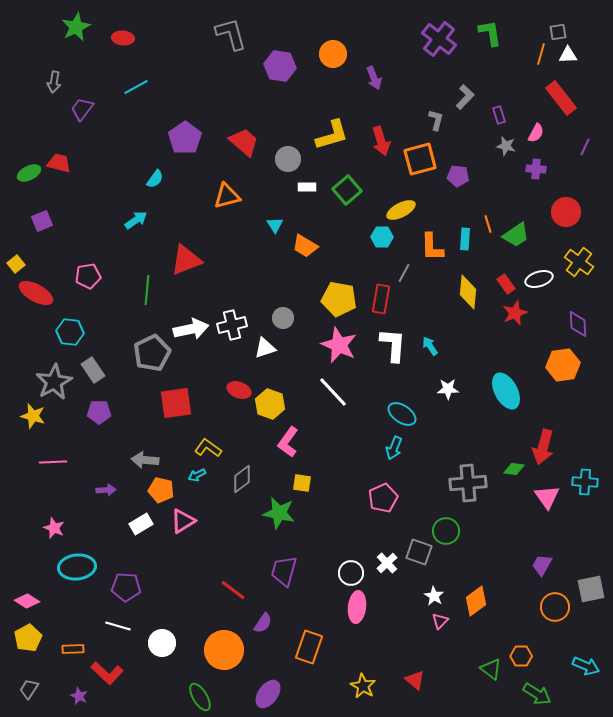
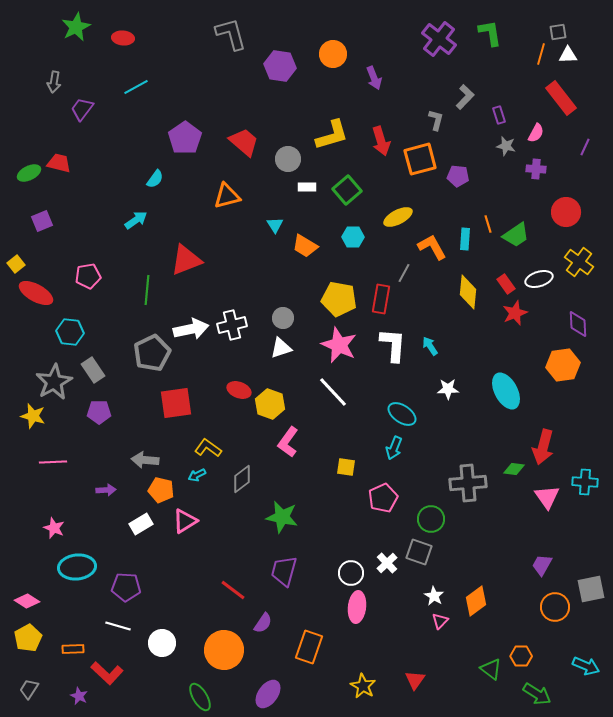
yellow ellipse at (401, 210): moved 3 px left, 7 px down
cyan hexagon at (382, 237): moved 29 px left
orange L-shape at (432, 247): rotated 152 degrees clockwise
white triangle at (265, 348): moved 16 px right
yellow square at (302, 483): moved 44 px right, 16 px up
green star at (279, 513): moved 3 px right, 4 px down
pink triangle at (183, 521): moved 2 px right
green circle at (446, 531): moved 15 px left, 12 px up
red triangle at (415, 680): rotated 25 degrees clockwise
